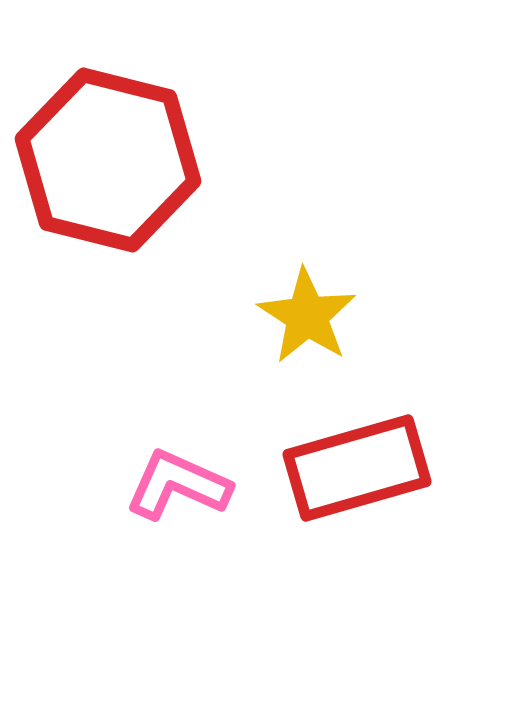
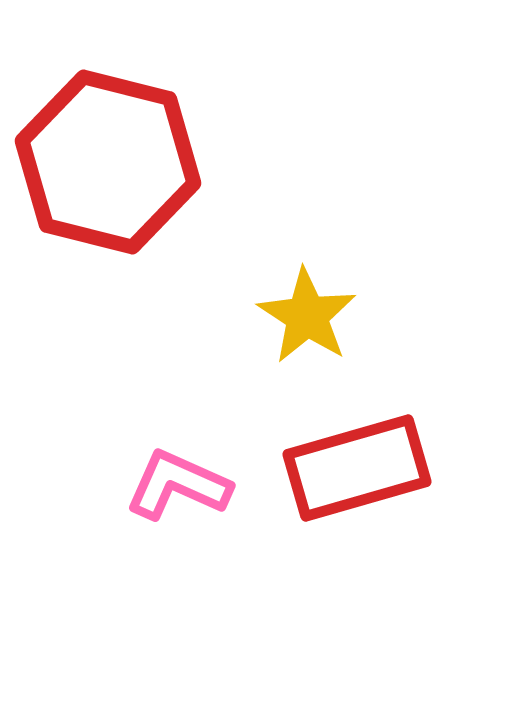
red hexagon: moved 2 px down
